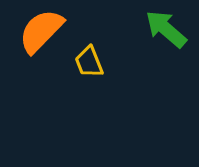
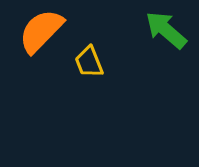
green arrow: moved 1 px down
